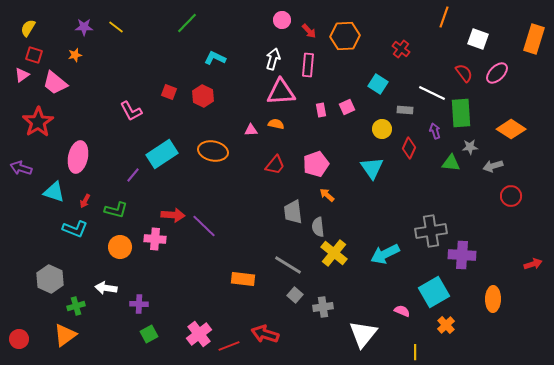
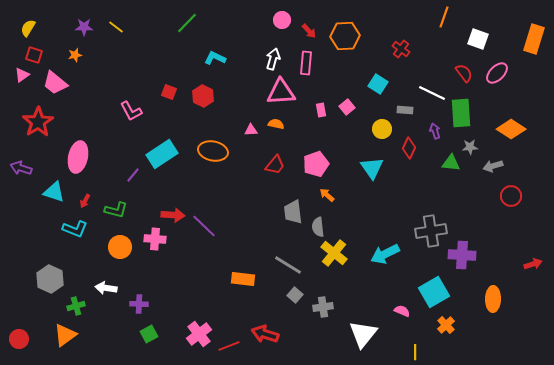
pink rectangle at (308, 65): moved 2 px left, 2 px up
pink square at (347, 107): rotated 14 degrees counterclockwise
